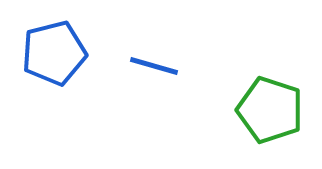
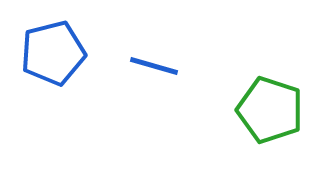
blue pentagon: moved 1 px left
